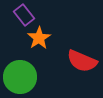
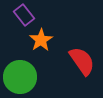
orange star: moved 2 px right, 2 px down
red semicircle: rotated 148 degrees counterclockwise
